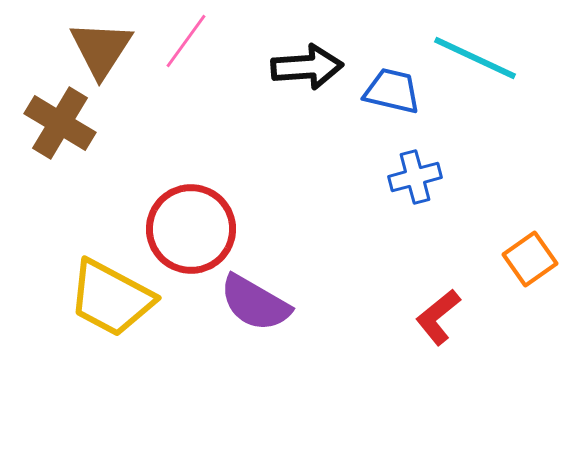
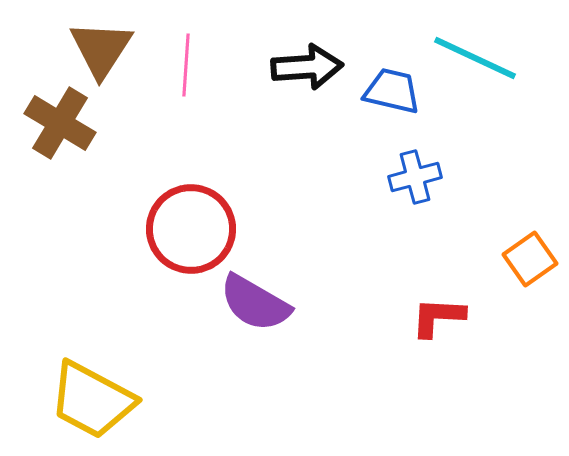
pink line: moved 24 px down; rotated 32 degrees counterclockwise
yellow trapezoid: moved 19 px left, 102 px down
red L-shape: rotated 42 degrees clockwise
